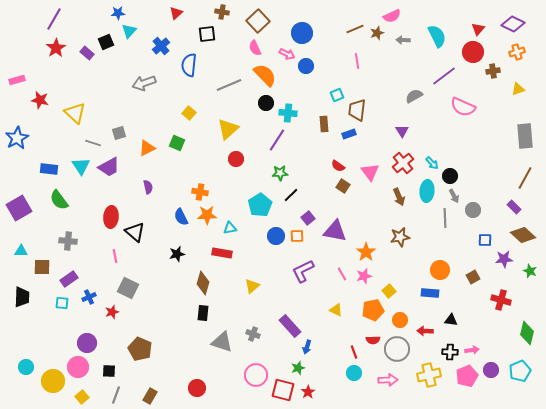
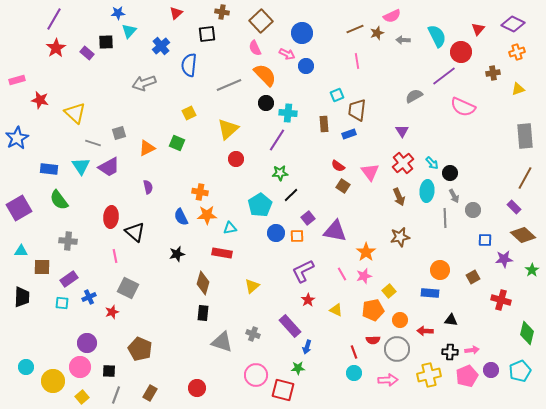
brown square at (258, 21): moved 3 px right
black square at (106, 42): rotated 21 degrees clockwise
red circle at (473, 52): moved 12 px left
brown cross at (493, 71): moved 2 px down
yellow square at (189, 113): rotated 24 degrees clockwise
black circle at (450, 176): moved 3 px up
blue circle at (276, 236): moved 3 px up
green star at (530, 271): moved 2 px right, 1 px up; rotated 16 degrees clockwise
pink circle at (78, 367): moved 2 px right
green star at (298, 368): rotated 16 degrees clockwise
red star at (308, 392): moved 92 px up
brown rectangle at (150, 396): moved 3 px up
